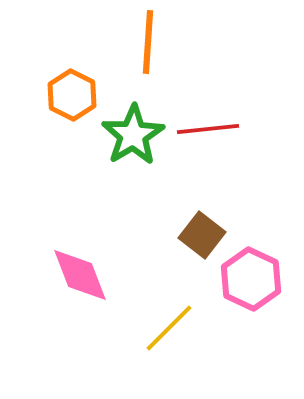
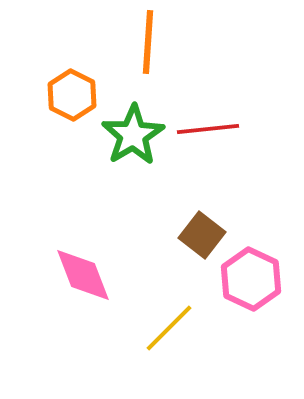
pink diamond: moved 3 px right
